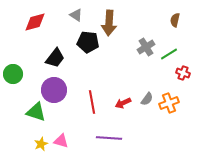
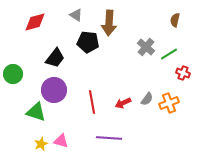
gray cross: rotated 18 degrees counterclockwise
